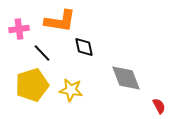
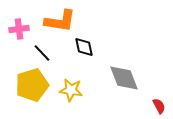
gray diamond: moved 2 px left
